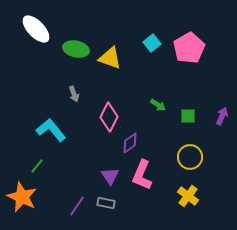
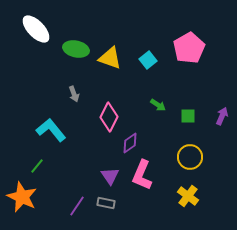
cyan square: moved 4 px left, 17 px down
